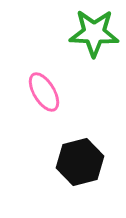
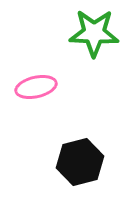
pink ellipse: moved 8 px left, 5 px up; rotated 72 degrees counterclockwise
